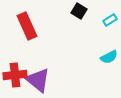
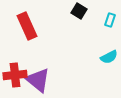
cyan rectangle: rotated 40 degrees counterclockwise
